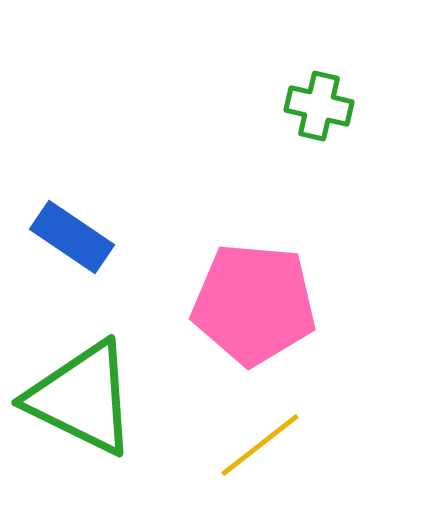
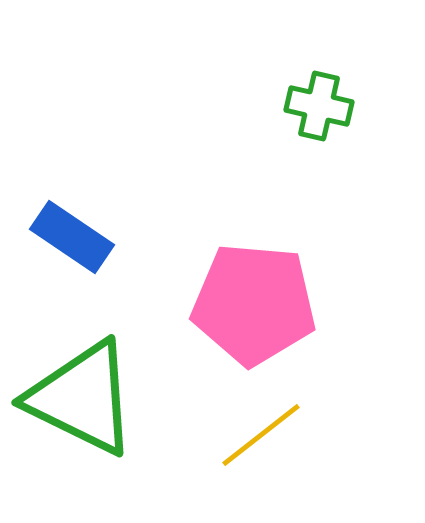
yellow line: moved 1 px right, 10 px up
